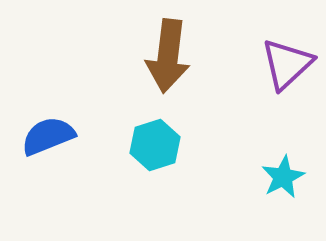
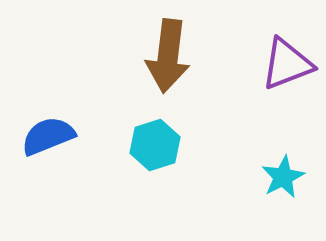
purple triangle: rotated 22 degrees clockwise
